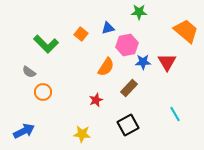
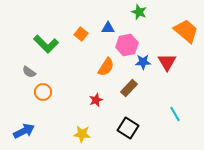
green star: rotated 21 degrees clockwise
blue triangle: rotated 16 degrees clockwise
black square: moved 3 px down; rotated 30 degrees counterclockwise
